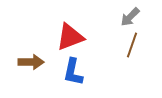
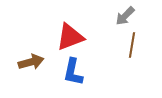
gray arrow: moved 5 px left, 1 px up
brown line: rotated 10 degrees counterclockwise
brown arrow: rotated 15 degrees counterclockwise
